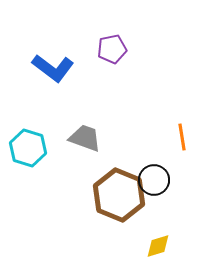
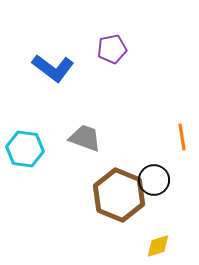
cyan hexagon: moved 3 px left, 1 px down; rotated 9 degrees counterclockwise
